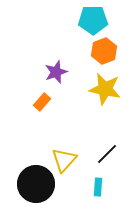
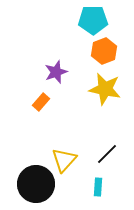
orange rectangle: moved 1 px left
